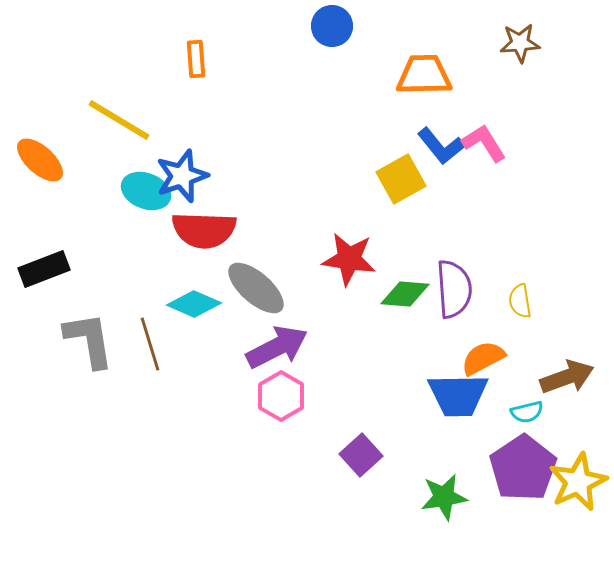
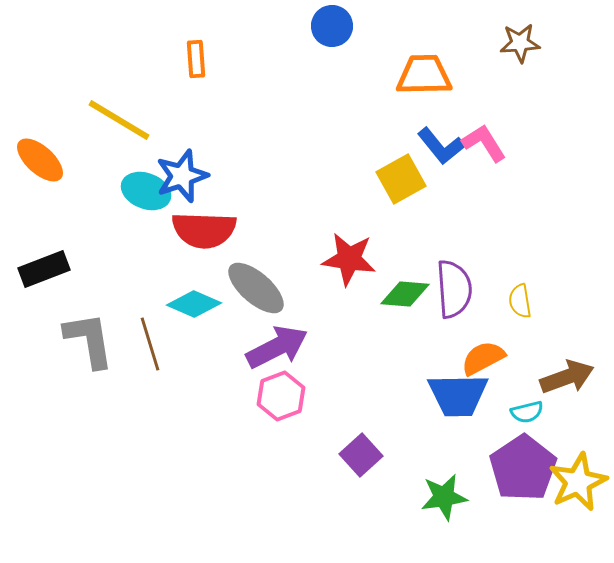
pink hexagon: rotated 9 degrees clockwise
